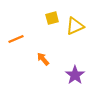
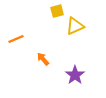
yellow square: moved 5 px right, 7 px up
